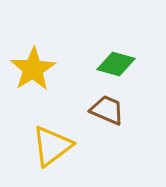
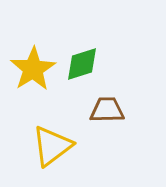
green diamond: moved 34 px left; rotated 33 degrees counterclockwise
brown trapezoid: rotated 24 degrees counterclockwise
